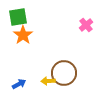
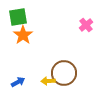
blue arrow: moved 1 px left, 2 px up
